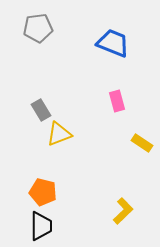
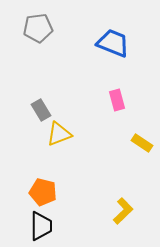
pink rectangle: moved 1 px up
